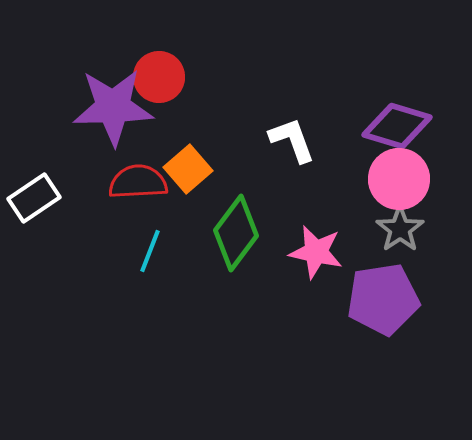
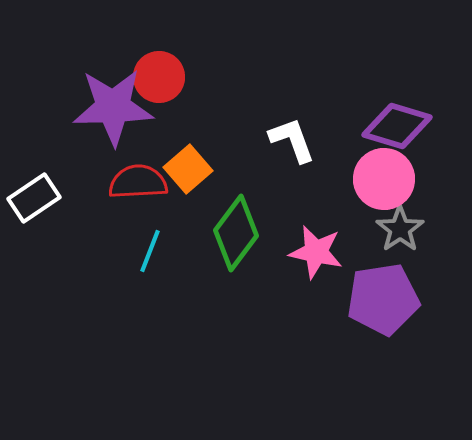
pink circle: moved 15 px left
